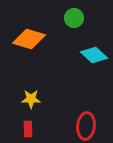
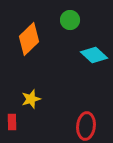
green circle: moved 4 px left, 2 px down
orange diamond: rotated 60 degrees counterclockwise
yellow star: rotated 18 degrees counterclockwise
red rectangle: moved 16 px left, 7 px up
